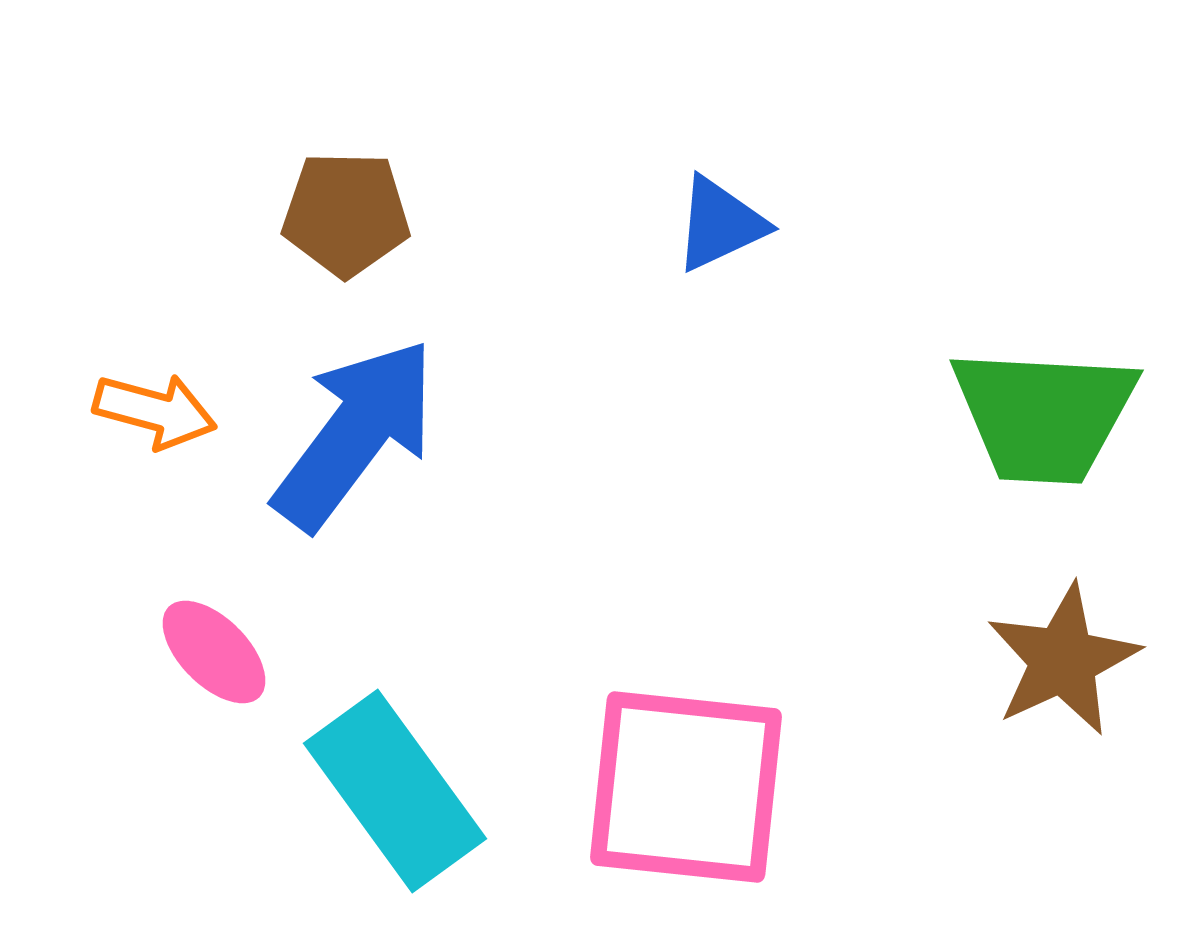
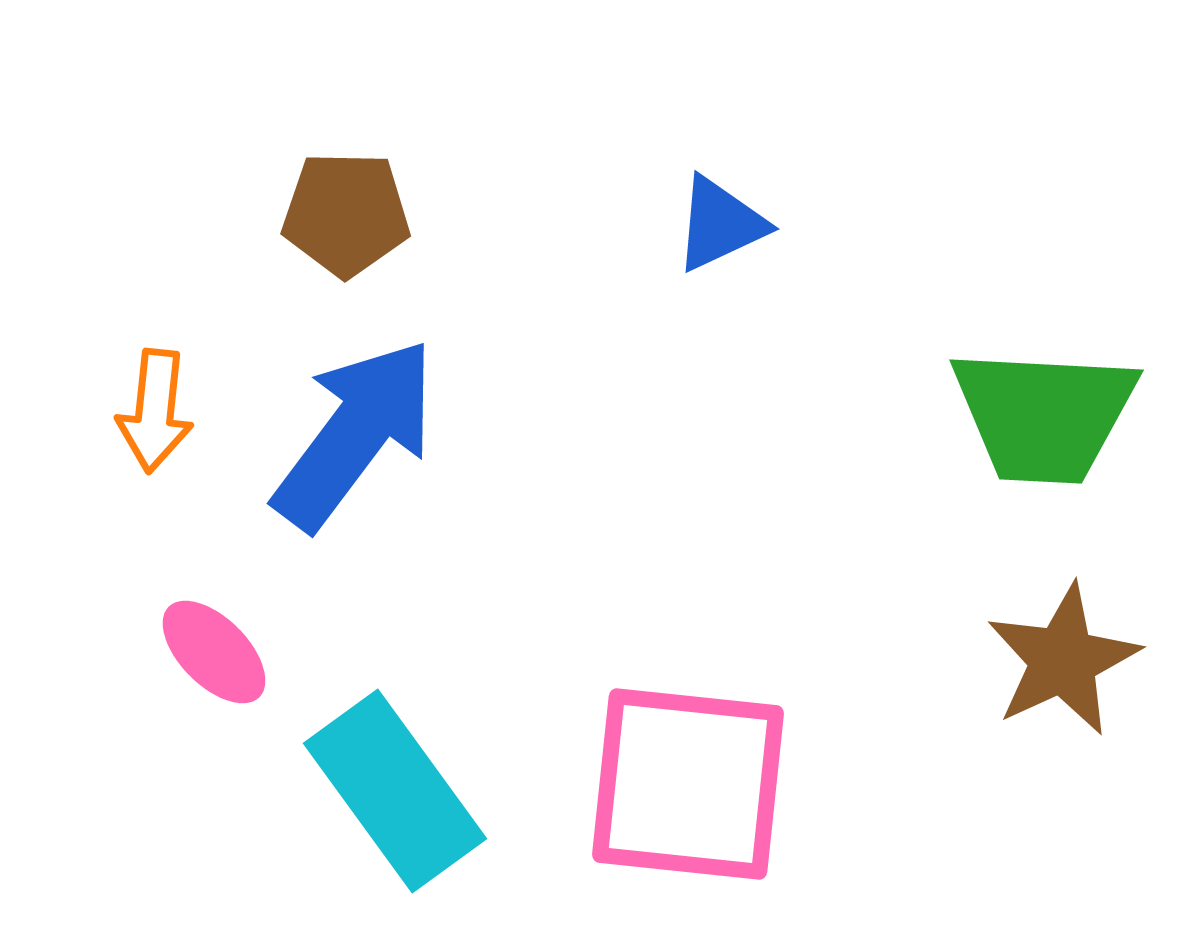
orange arrow: rotated 81 degrees clockwise
pink square: moved 2 px right, 3 px up
